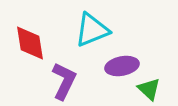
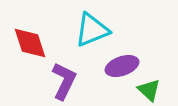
red diamond: rotated 9 degrees counterclockwise
purple ellipse: rotated 8 degrees counterclockwise
green triangle: moved 1 px down
